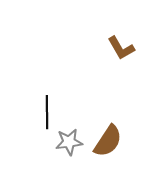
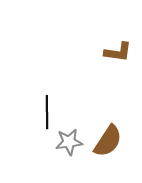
brown L-shape: moved 3 px left, 4 px down; rotated 52 degrees counterclockwise
